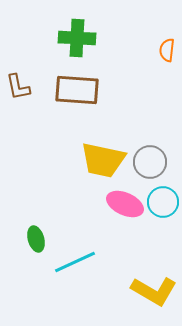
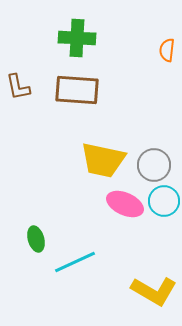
gray circle: moved 4 px right, 3 px down
cyan circle: moved 1 px right, 1 px up
